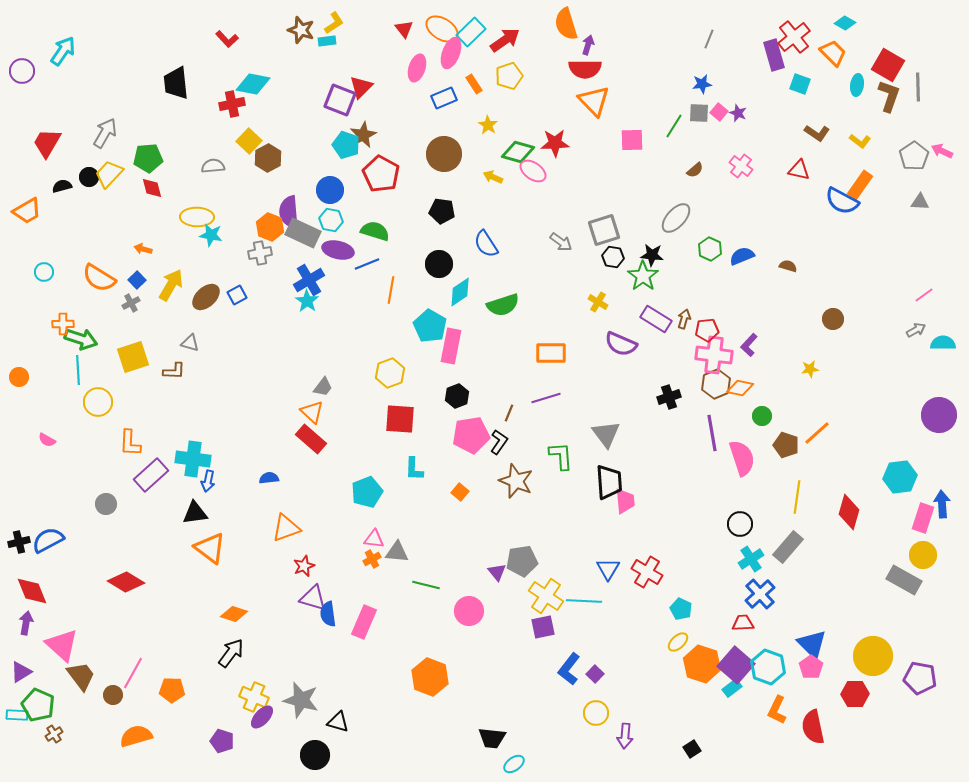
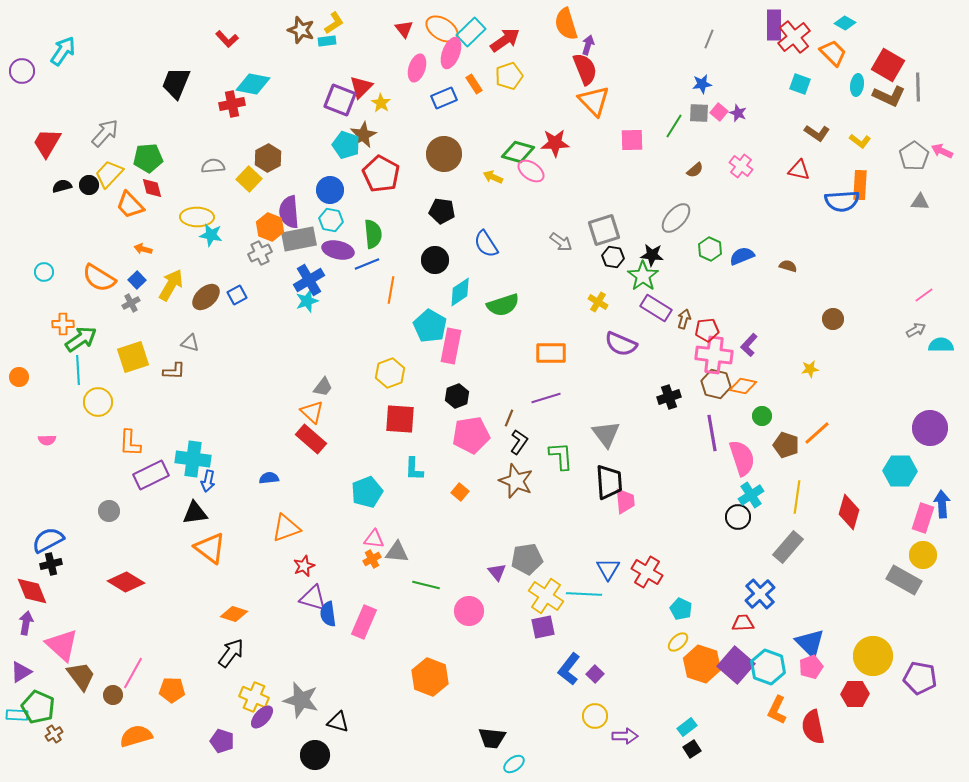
purple rectangle at (774, 55): moved 30 px up; rotated 16 degrees clockwise
red semicircle at (585, 69): rotated 112 degrees counterclockwise
black trapezoid at (176, 83): rotated 28 degrees clockwise
brown L-shape at (889, 96): rotated 96 degrees clockwise
yellow star at (488, 125): moved 107 px left, 22 px up
gray arrow at (105, 133): rotated 12 degrees clockwise
yellow square at (249, 141): moved 38 px down
pink ellipse at (533, 171): moved 2 px left
black circle at (89, 177): moved 8 px down
orange rectangle at (860, 185): rotated 32 degrees counterclockwise
blue semicircle at (842, 201): rotated 32 degrees counterclockwise
orange trapezoid at (27, 211): moved 103 px right, 6 px up; rotated 76 degrees clockwise
green semicircle at (375, 231): moved 2 px left, 3 px down; rotated 68 degrees clockwise
gray rectangle at (303, 233): moved 4 px left, 6 px down; rotated 36 degrees counterclockwise
gray cross at (260, 253): rotated 15 degrees counterclockwise
black circle at (439, 264): moved 4 px left, 4 px up
cyan star at (307, 301): rotated 20 degrees clockwise
purple rectangle at (656, 319): moved 11 px up
green arrow at (81, 339): rotated 52 degrees counterclockwise
cyan semicircle at (943, 343): moved 2 px left, 2 px down
brown hexagon at (716, 384): rotated 24 degrees counterclockwise
orange diamond at (740, 388): moved 3 px right, 2 px up
brown line at (509, 413): moved 5 px down
purple circle at (939, 415): moved 9 px left, 13 px down
pink semicircle at (47, 440): rotated 30 degrees counterclockwise
black L-shape at (499, 442): moved 20 px right
purple rectangle at (151, 475): rotated 16 degrees clockwise
cyan hexagon at (900, 477): moved 6 px up; rotated 8 degrees clockwise
gray circle at (106, 504): moved 3 px right, 7 px down
black circle at (740, 524): moved 2 px left, 7 px up
black cross at (19, 542): moved 32 px right, 22 px down
cyan cross at (751, 559): moved 64 px up
gray pentagon at (522, 561): moved 5 px right, 2 px up
cyan line at (584, 601): moved 7 px up
blue triangle at (812, 644): moved 2 px left, 1 px up
pink pentagon at (811, 667): rotated 15 degrees clockwise
cyan rectangle at (732, 688): moved 45 px left, 39 px down
green pentagon at (38, 705): moved 2 px down
yellow circle at (596, 713): moved 1 px left, 3 px down
purple arrow at (625, 736): rotated 95 degrees counterclockwise
